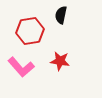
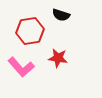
black semicircle: rotated 84 degrees counterclockwise
red star: moved 2 px left, 3 px up
